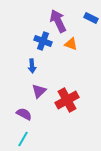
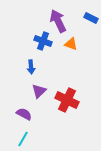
blue arrow: moved 1 px left, 1 px down
red cross: rotated 35 degrees counterclockwise
